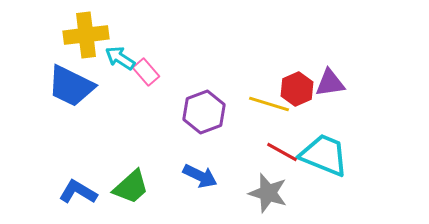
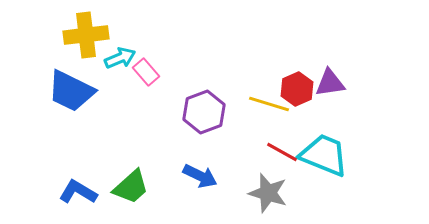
cyan arrow: rotated 124 degrees clockwise
blue trapezoid: moved 5 px down
